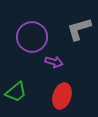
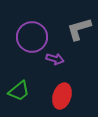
purple arrow: moved 1 px right, 3 px up
green trapezoid: moved 3 px right, 1 px up
